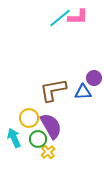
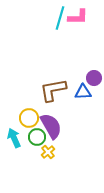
cyan line: rotated 35 degrees counterclockwise
green circle: moved 1 px left, 2 px up
